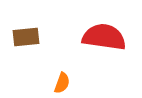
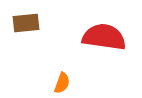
brown rectangle: moved 14 px up
